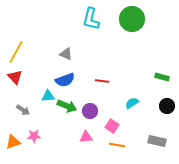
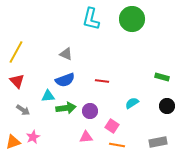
red triangle: moved 2 px right, 4 px down
green arrow: moved 1 px left, 2 px down; rotated 30 degrees counterclockwise
pink star: moved 1 px left, 1 px down; rotated 24 degrees counterclockwise
gray rectangle: moved 1 px right, 1 px down; rotated 24 degrees counterclockwise
